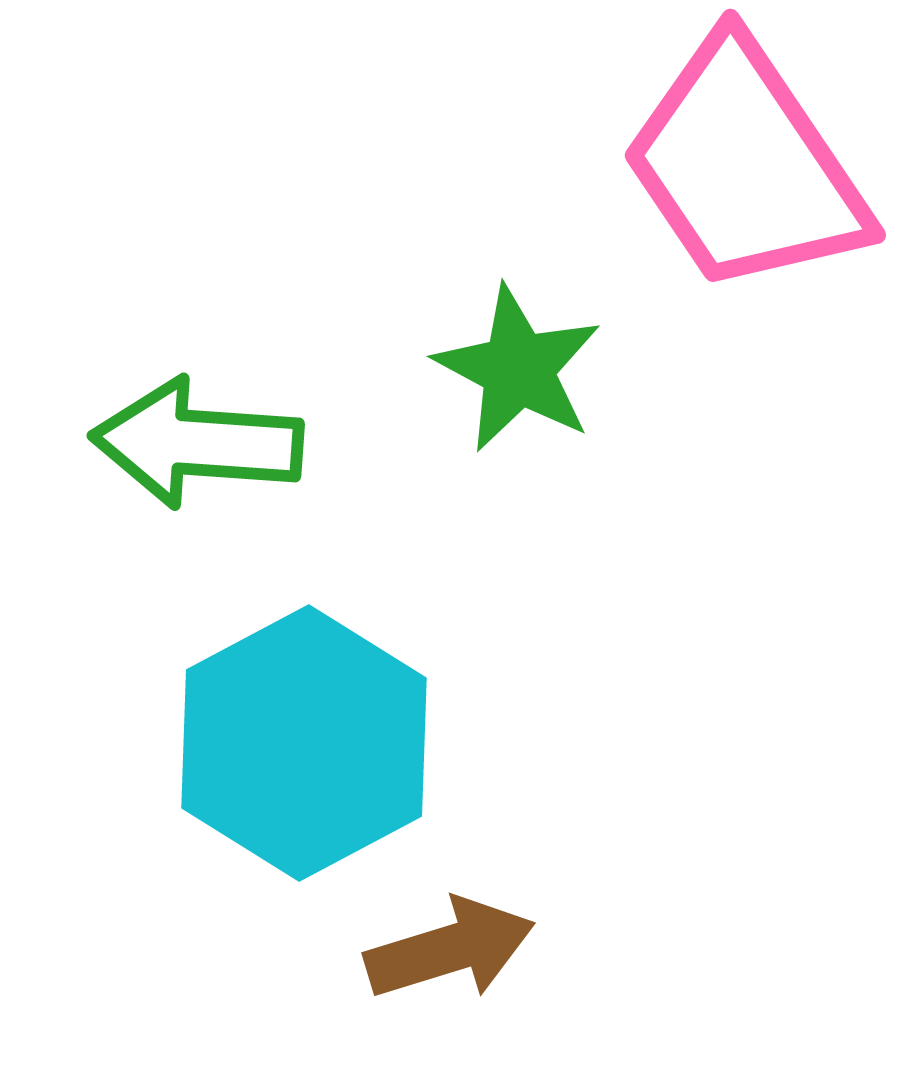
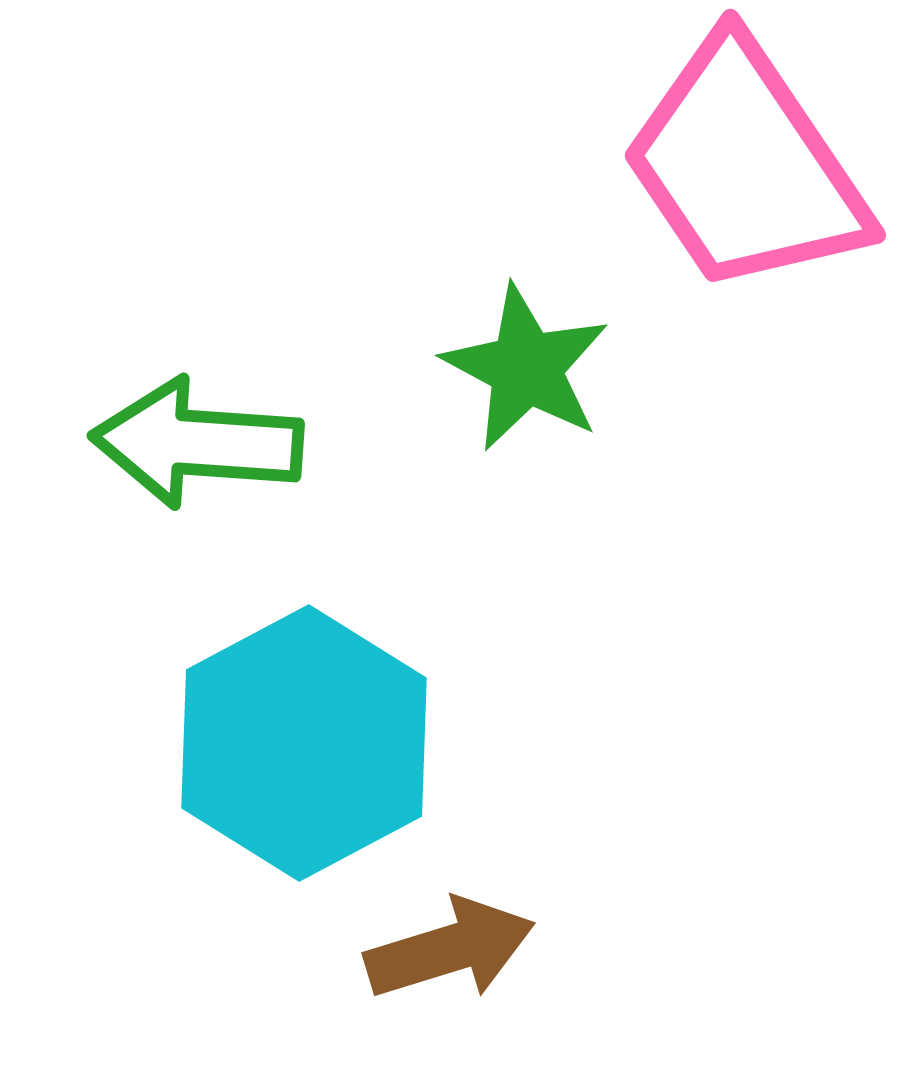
green star: moved 8 px right, 1 px up
